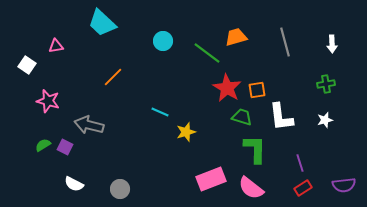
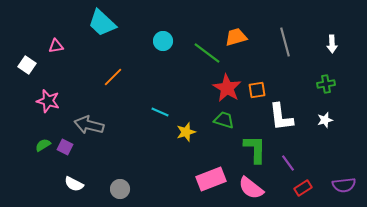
green trapezoid: moved 18 px left, 3 px down
purple line: moved 12 px left; rotated 18 degrees counterclockwise
